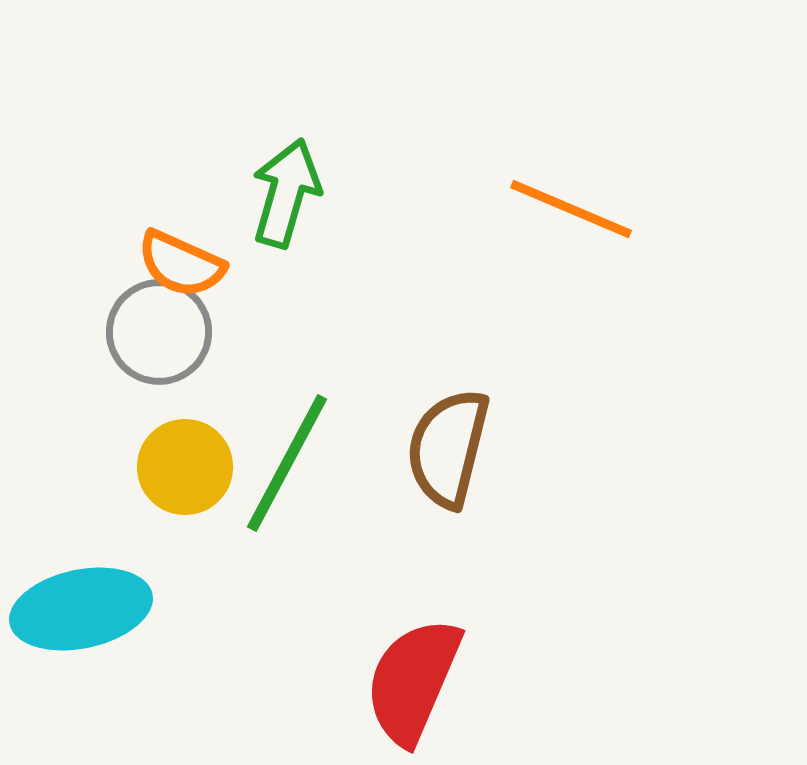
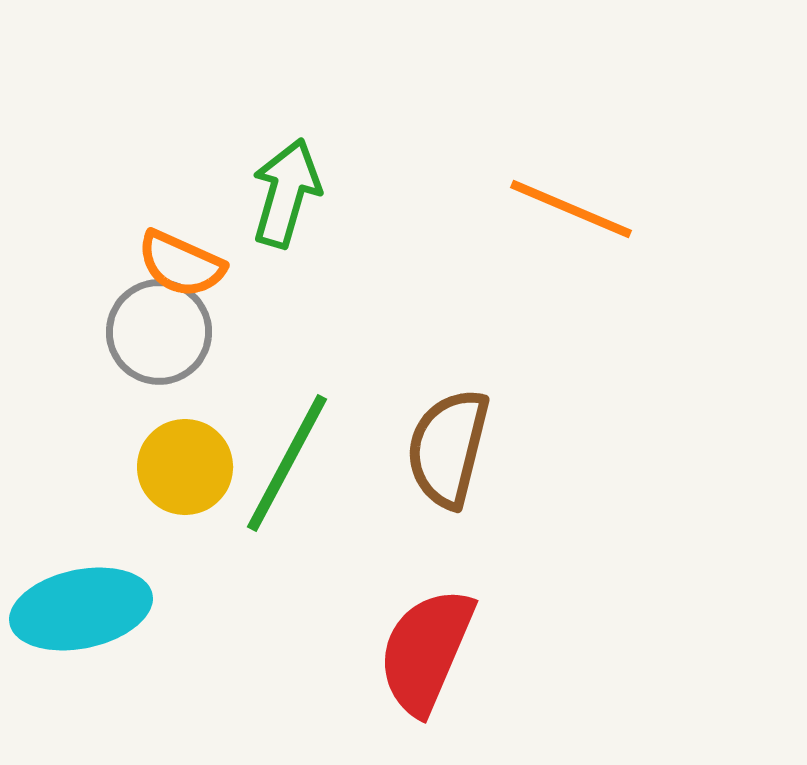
red semicircle: moved 13 px right, 30 px up
